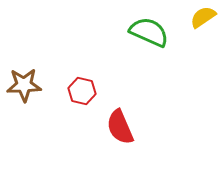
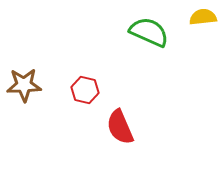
yellow semicircle: rotated 28 degrees clockwise
red hexagon: moved 3 px right, 1 px up
